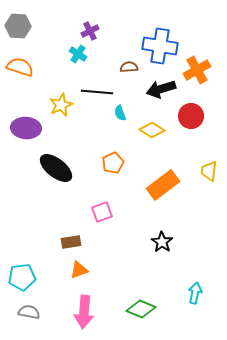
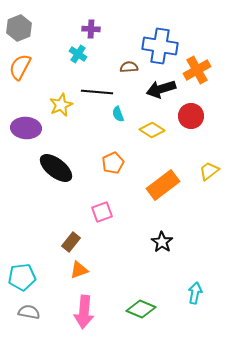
gray hexagon: moved 1 px right, 2 px down; rotated 25 degrees counterclockwise
purple cross: moved 1 px right, 2 px up; rotated 30 degrees clockwise
orange semicircle: rotated 80 degrees counterclockwise
cyan semicircle: moved 2 px left, 1 px down
yellow trapezoid: rotated 45 degrees clockwise
brown rectangle: rotated 42 degrees counterclockwise
